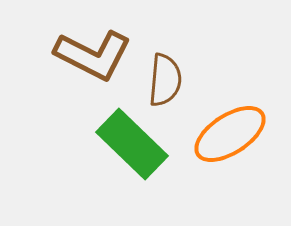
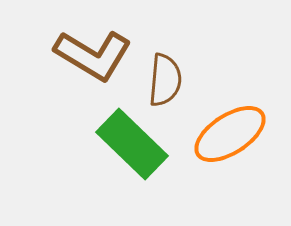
brown L-shape: rotated 4 degrees clockwise
